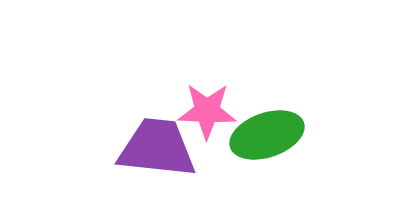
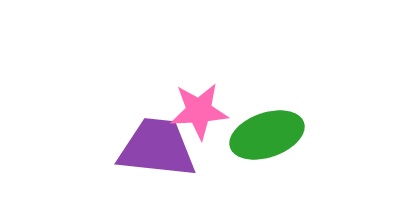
pink star: moved 8 px left; rotated 6 degrees counterclockwise
